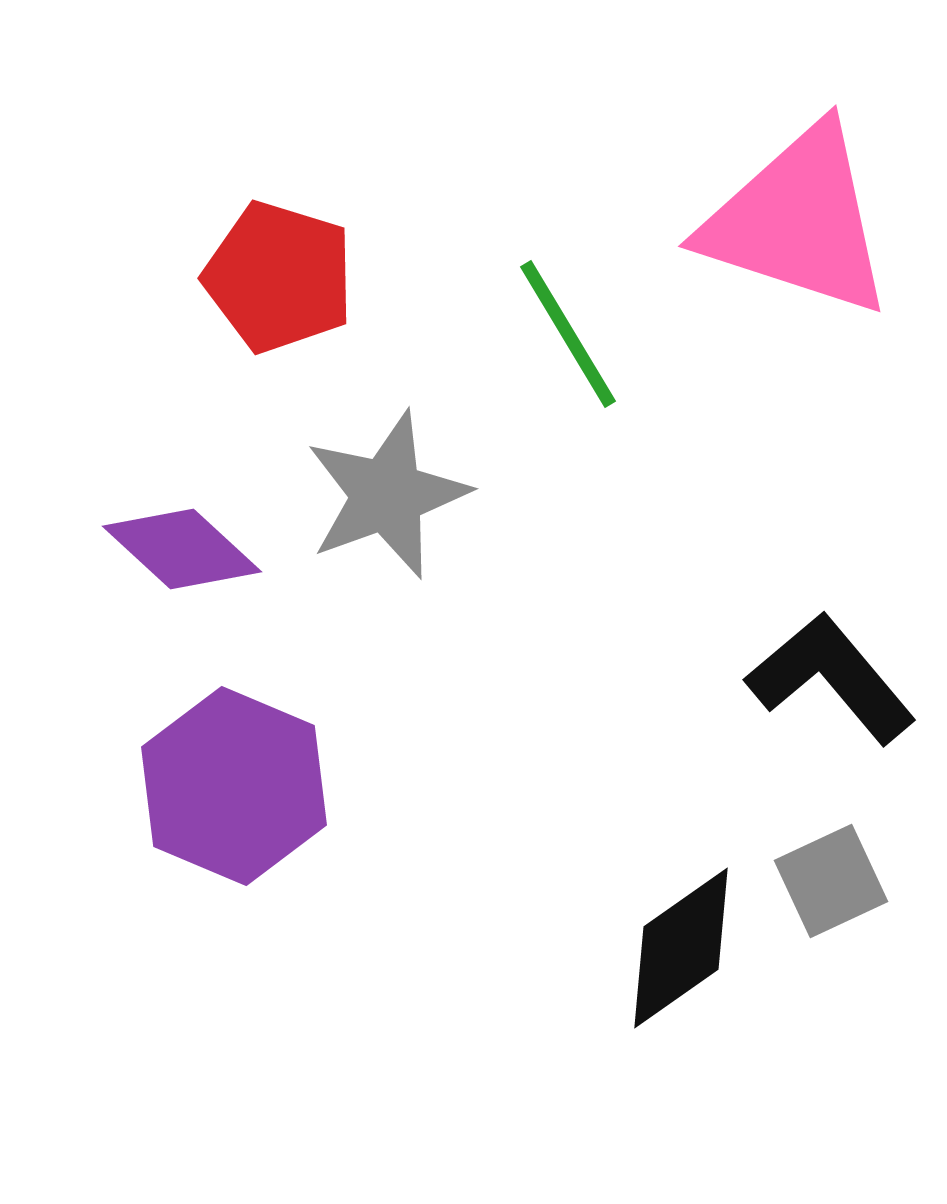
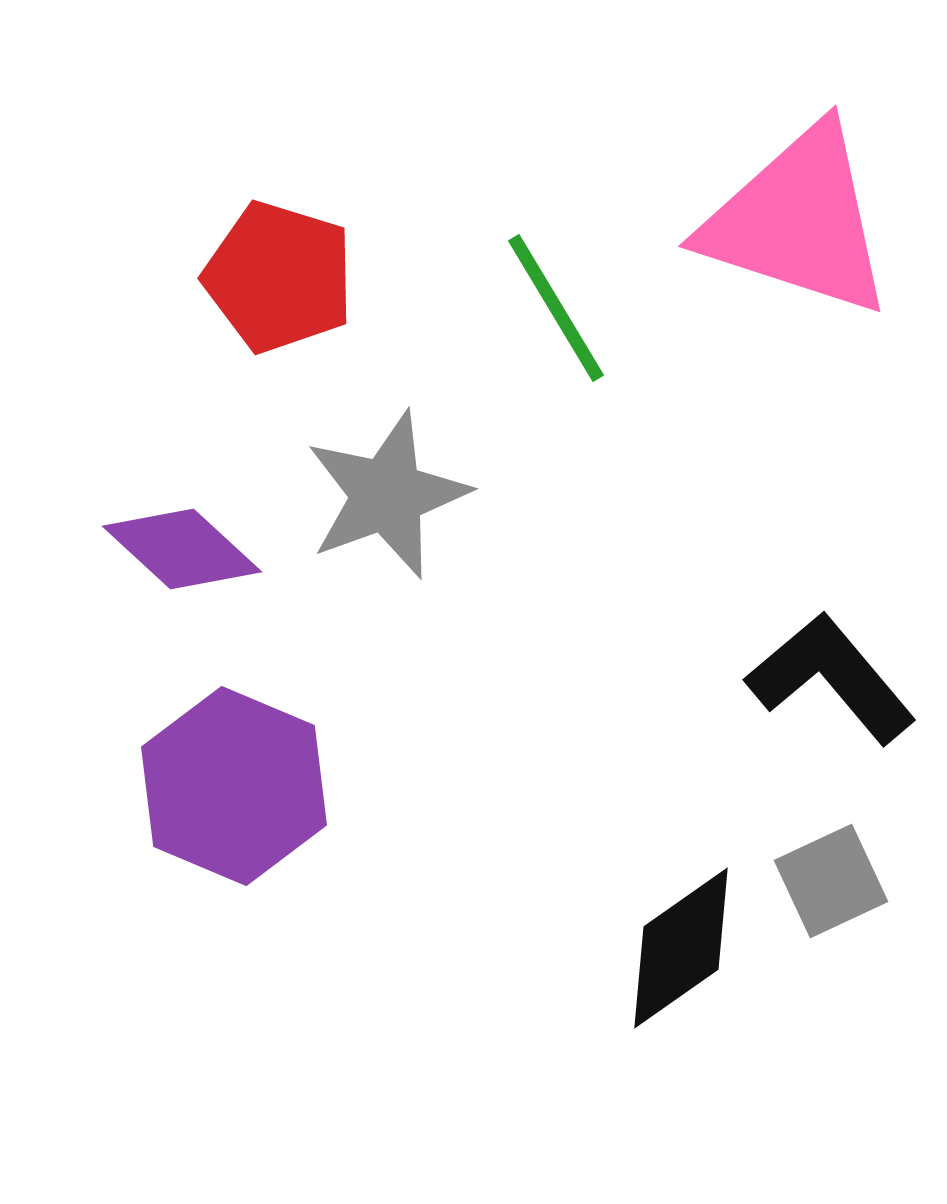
green line: moved 12 px left, 26 px up
